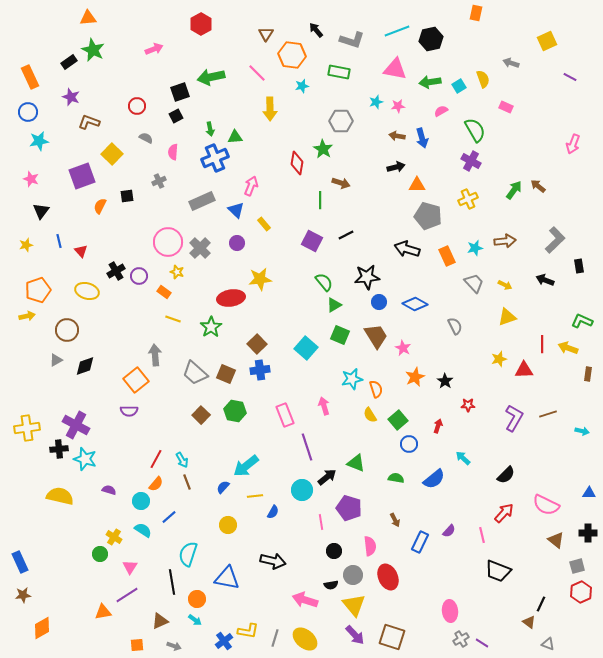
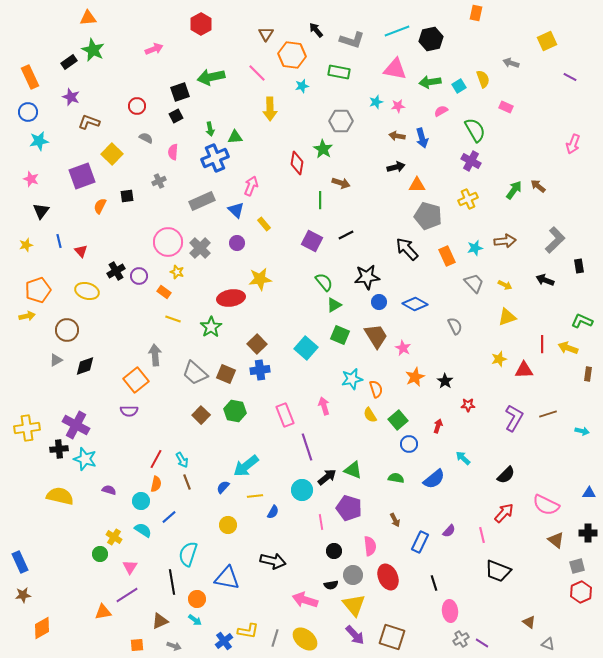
black arrow at (407, 249): rotated 30 degrees clockwise
green triangle at (356, 463): moved 3 px left, 7 px down
orange semicircle at (156, 484): rotated 28 degrees counterclockwise
black line at (541, 604): moved 107 px left, 21 px up; rotated 42 degrees counterclockwise
